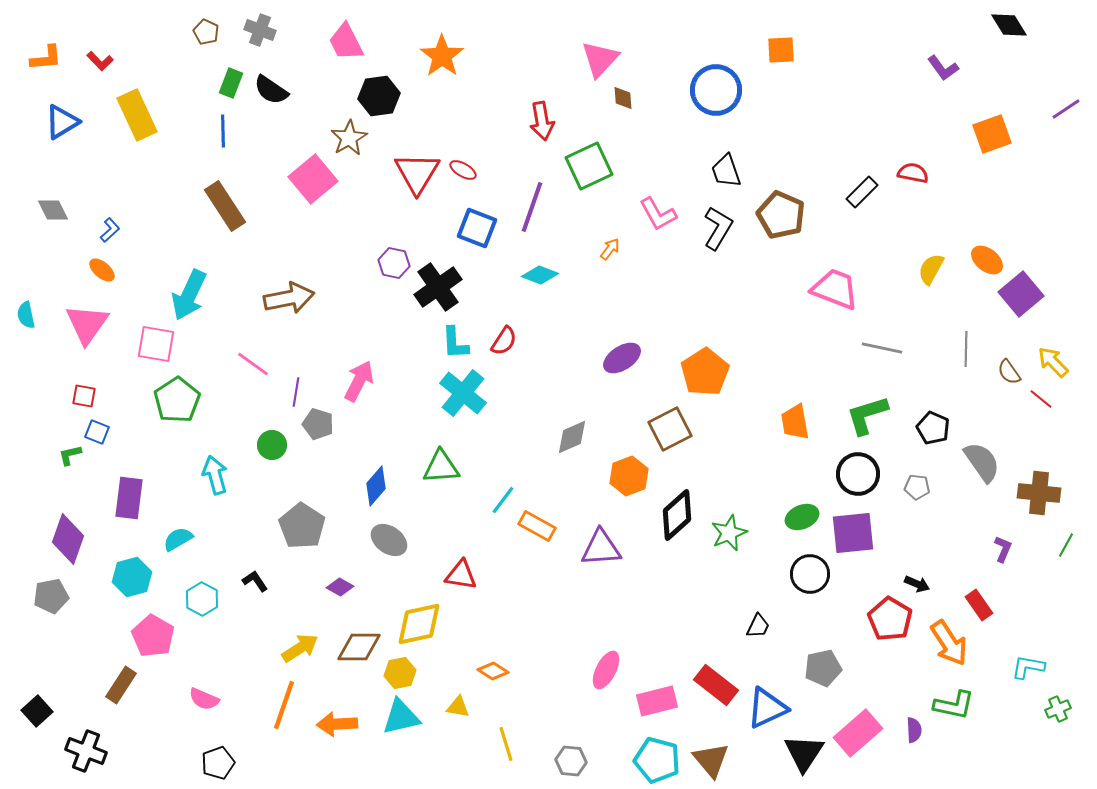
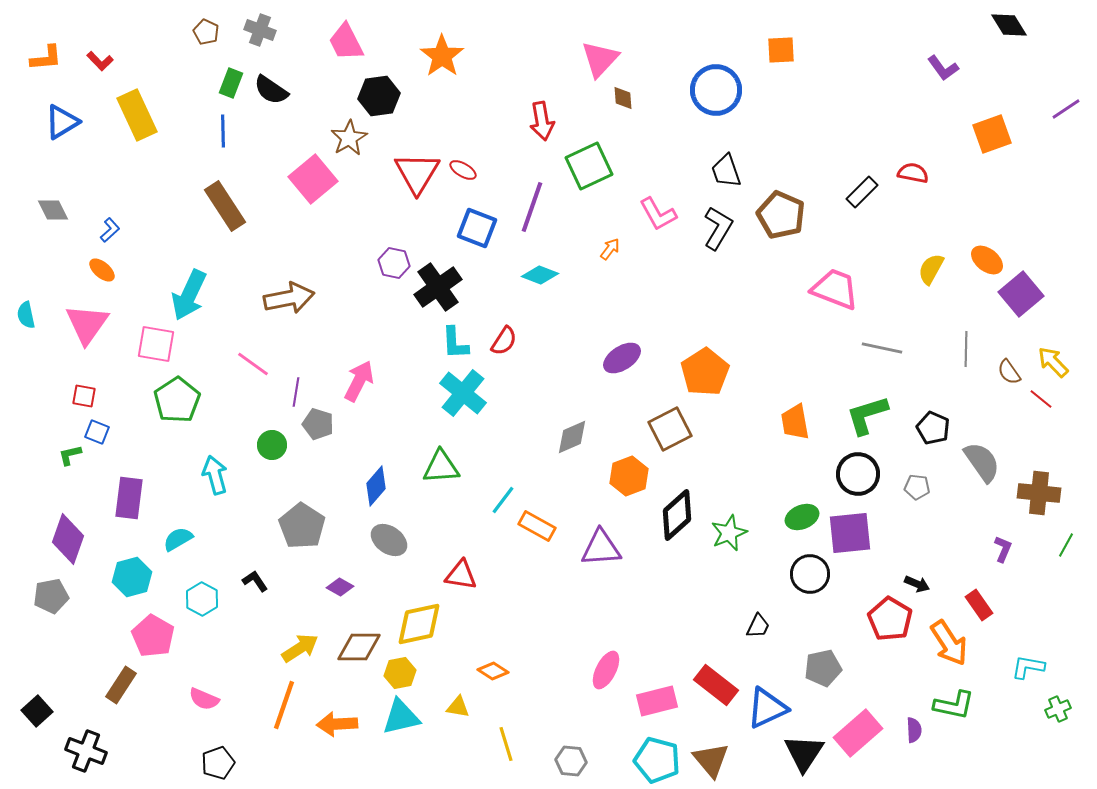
purple square at (853, 533): moved 3 px left
